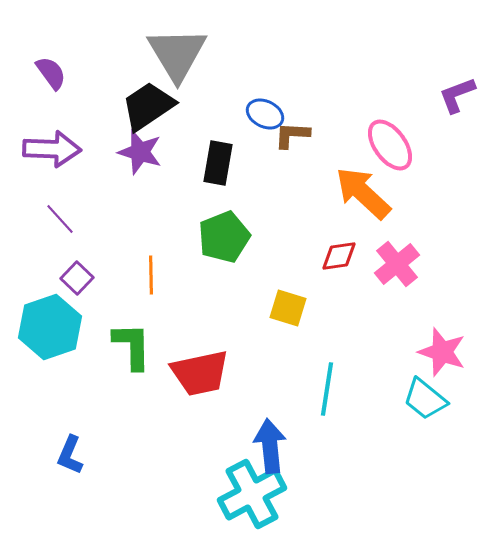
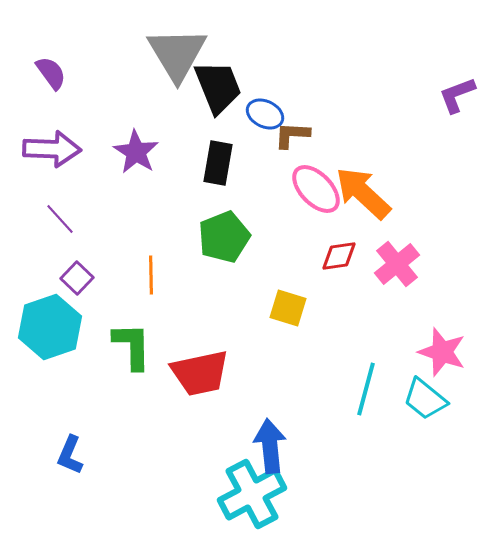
black trapezoid: moved 70 px right, 19 px up; rotated 102 degrees clockwise
pink ellipse: moved 74 px left, 44 px down; rotated 8 degrees counterclockwise
purple star: moved 4 px left; rotated 15 degrees clockwise
cyan line: moved 39 px right; rotated 6 degrees clockwise
